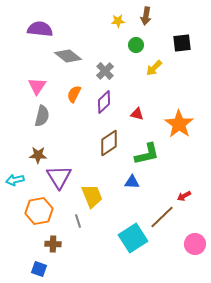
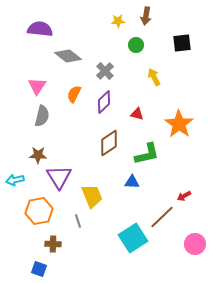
yellow arrow: moved 9 px down; rotated 108 degrees clockwise
